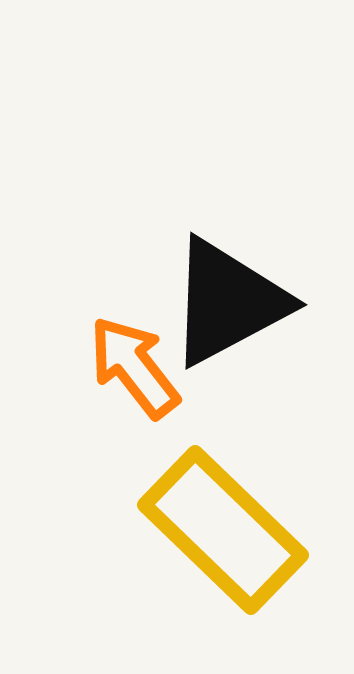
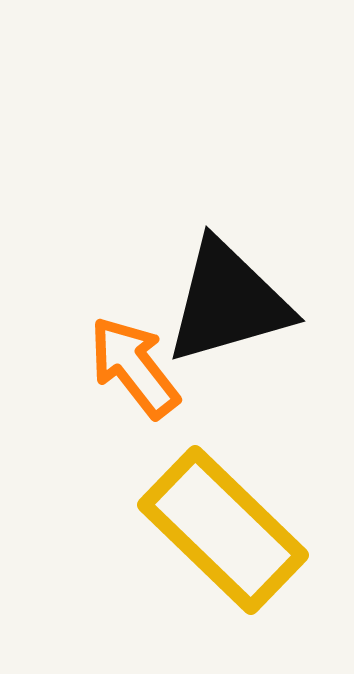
black triangle: rotated 12 degrees clockwise
